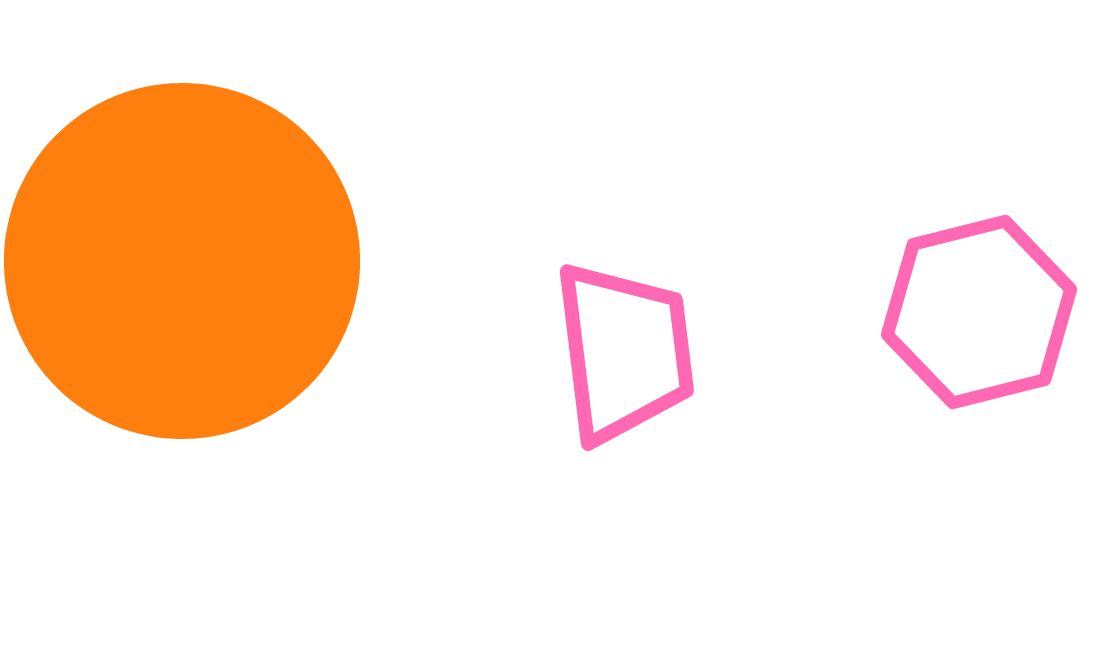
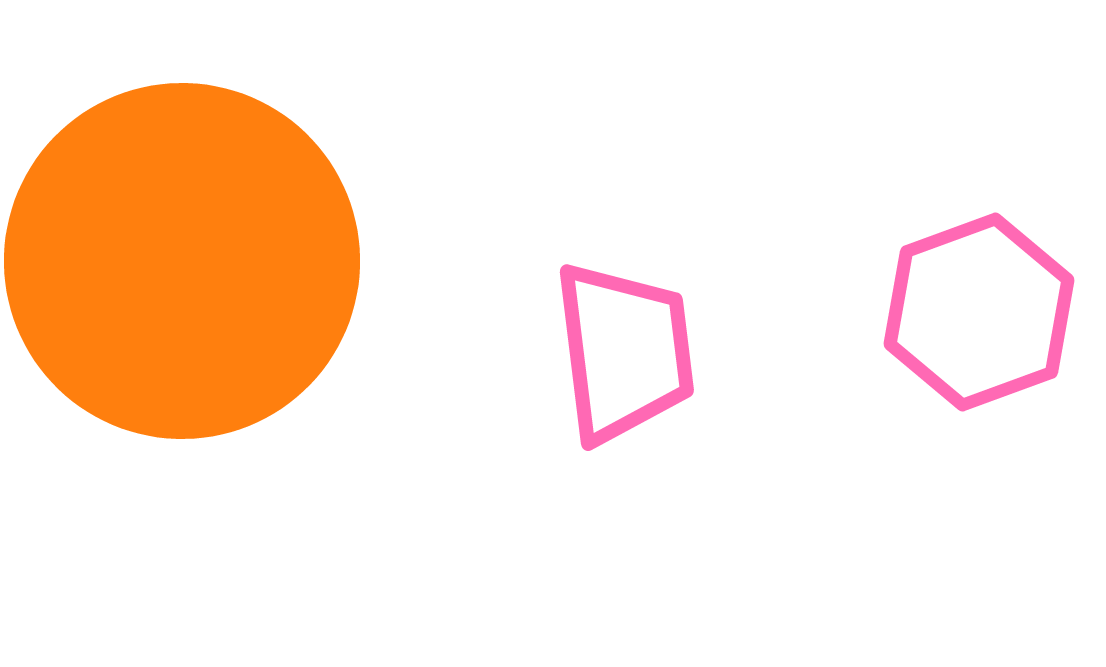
pink hexagon: rotated 6 degrees counterclockwise
